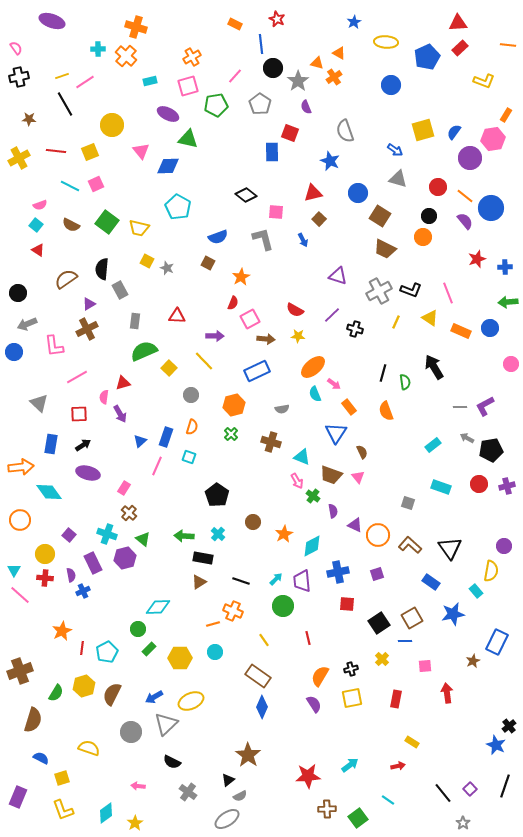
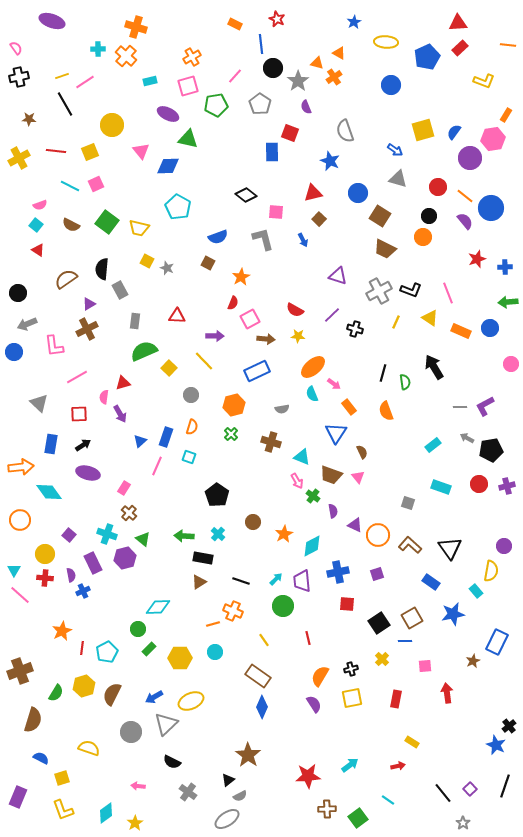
cyan semicircle at (315, 394): moved 3 px left
